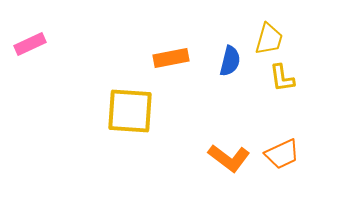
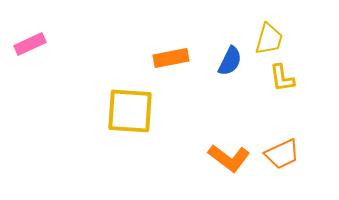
blue semicircle: rotated 12 degrees clockwise
